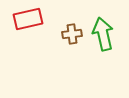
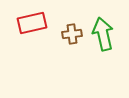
red rectangle: moved 4 px right, 4 px down
